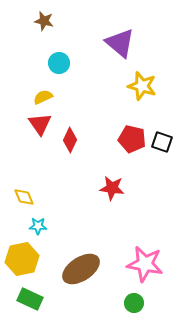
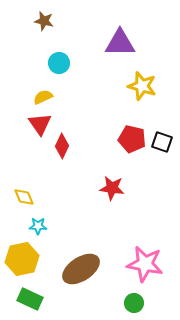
purple triangle: rotated 40 degrees counterclockwise
red diamond: moved 8 px left, 6 px down
